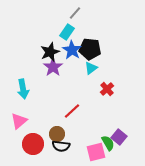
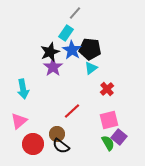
cyan rectangle: moved 1 px left, 1 px down
black semicircle: rotated 30 degrees clockwise
pink square: moved 13 px right, 32 px up
